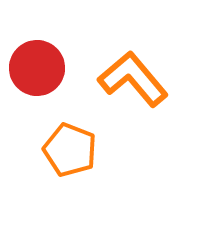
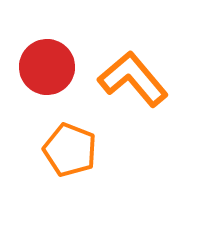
red circle: moved 10 px right, 1 px up
